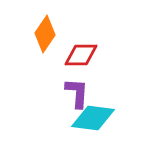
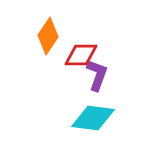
orange diamond: moved 3 px right, 2 px down
purple L-shape: moved 20 px right, 18 px up; rotated 16 degrees clockwise
